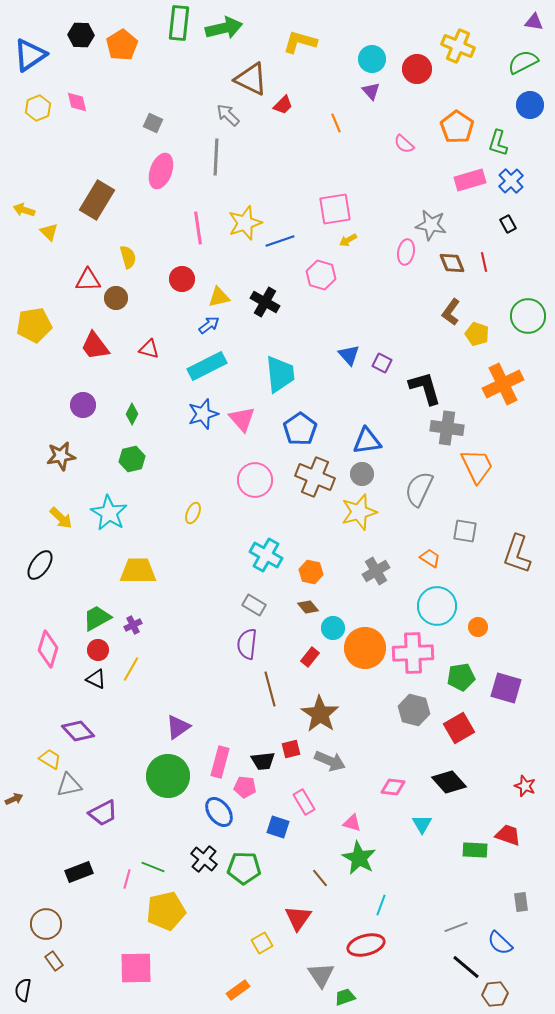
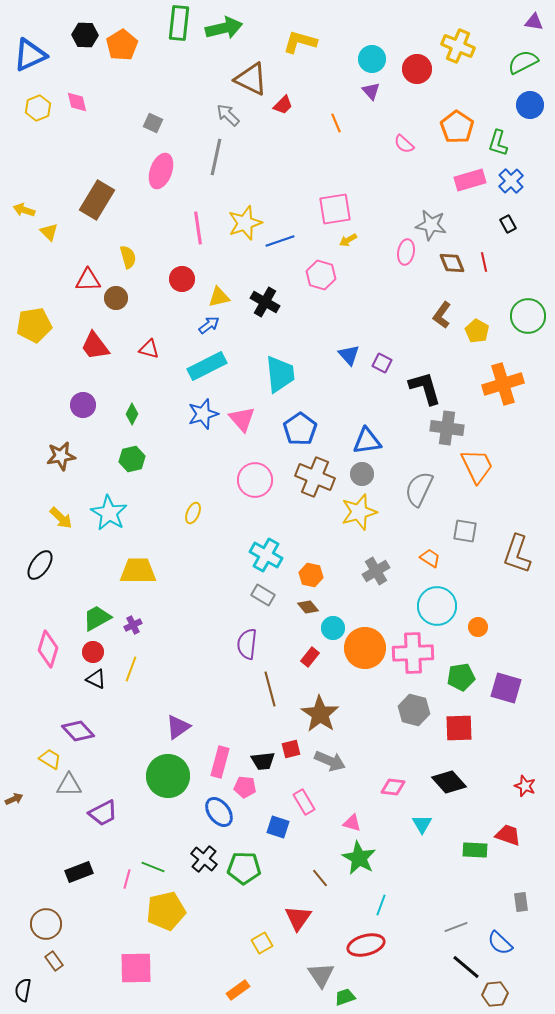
black hexagon at (81, 35): moved 4 px right
blue triangle at (30, 55): rotated 9 degrees clockwise
gray line at (216, 157): rotated 9 degrees clockwise
brown L-shape at (451, 312): moved 9 px left, 3 px down
yellow pentagon at (477, 334): moved 3 px up; rotated 10 degrees clockwise
orange cross at (503, 384): rotated 9 degrees clockwise
orange hexagon at (311, 572): moved 3 px down
gray rectangle at (254, 605): moved 9 px right, 10 px up
red circle at (98, 650): moved 5 px left, 2 px down
yellow line at (131, 669): rotated 10 degrees counterclockwise
red square at (459, 728): rotated 28 degrees clockwise
gray triangle at (69, 785): rotated 12 degrees clockwise
